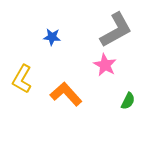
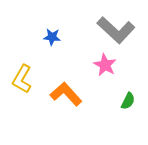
gray L-shape: rotated 72 degrees clockwise
